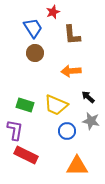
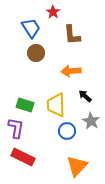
red star: rotated 16 degrees counterclockwise
blue trapezoid: moved 2 px left
brown circle: moved 1 px right
black arrow: moved 3 px left, 1 px up
yellow trapezoid: rotated 65 degrees clockwise
gray star: rotated 18 degrees clockwise
purple L-shape: moved 1 px right, 2 px up
red rectangle: moved 3 px left, 2 px down
orange triangle: rotated 45 degrees counterclockwise
